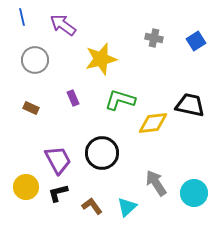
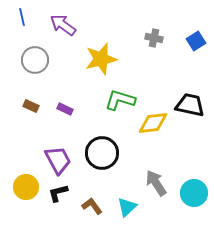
purple rectangle: moved 8 px left, 11 px down; rotated 42 degrees counterclockwise
brown rectangle: moved 2 px up
